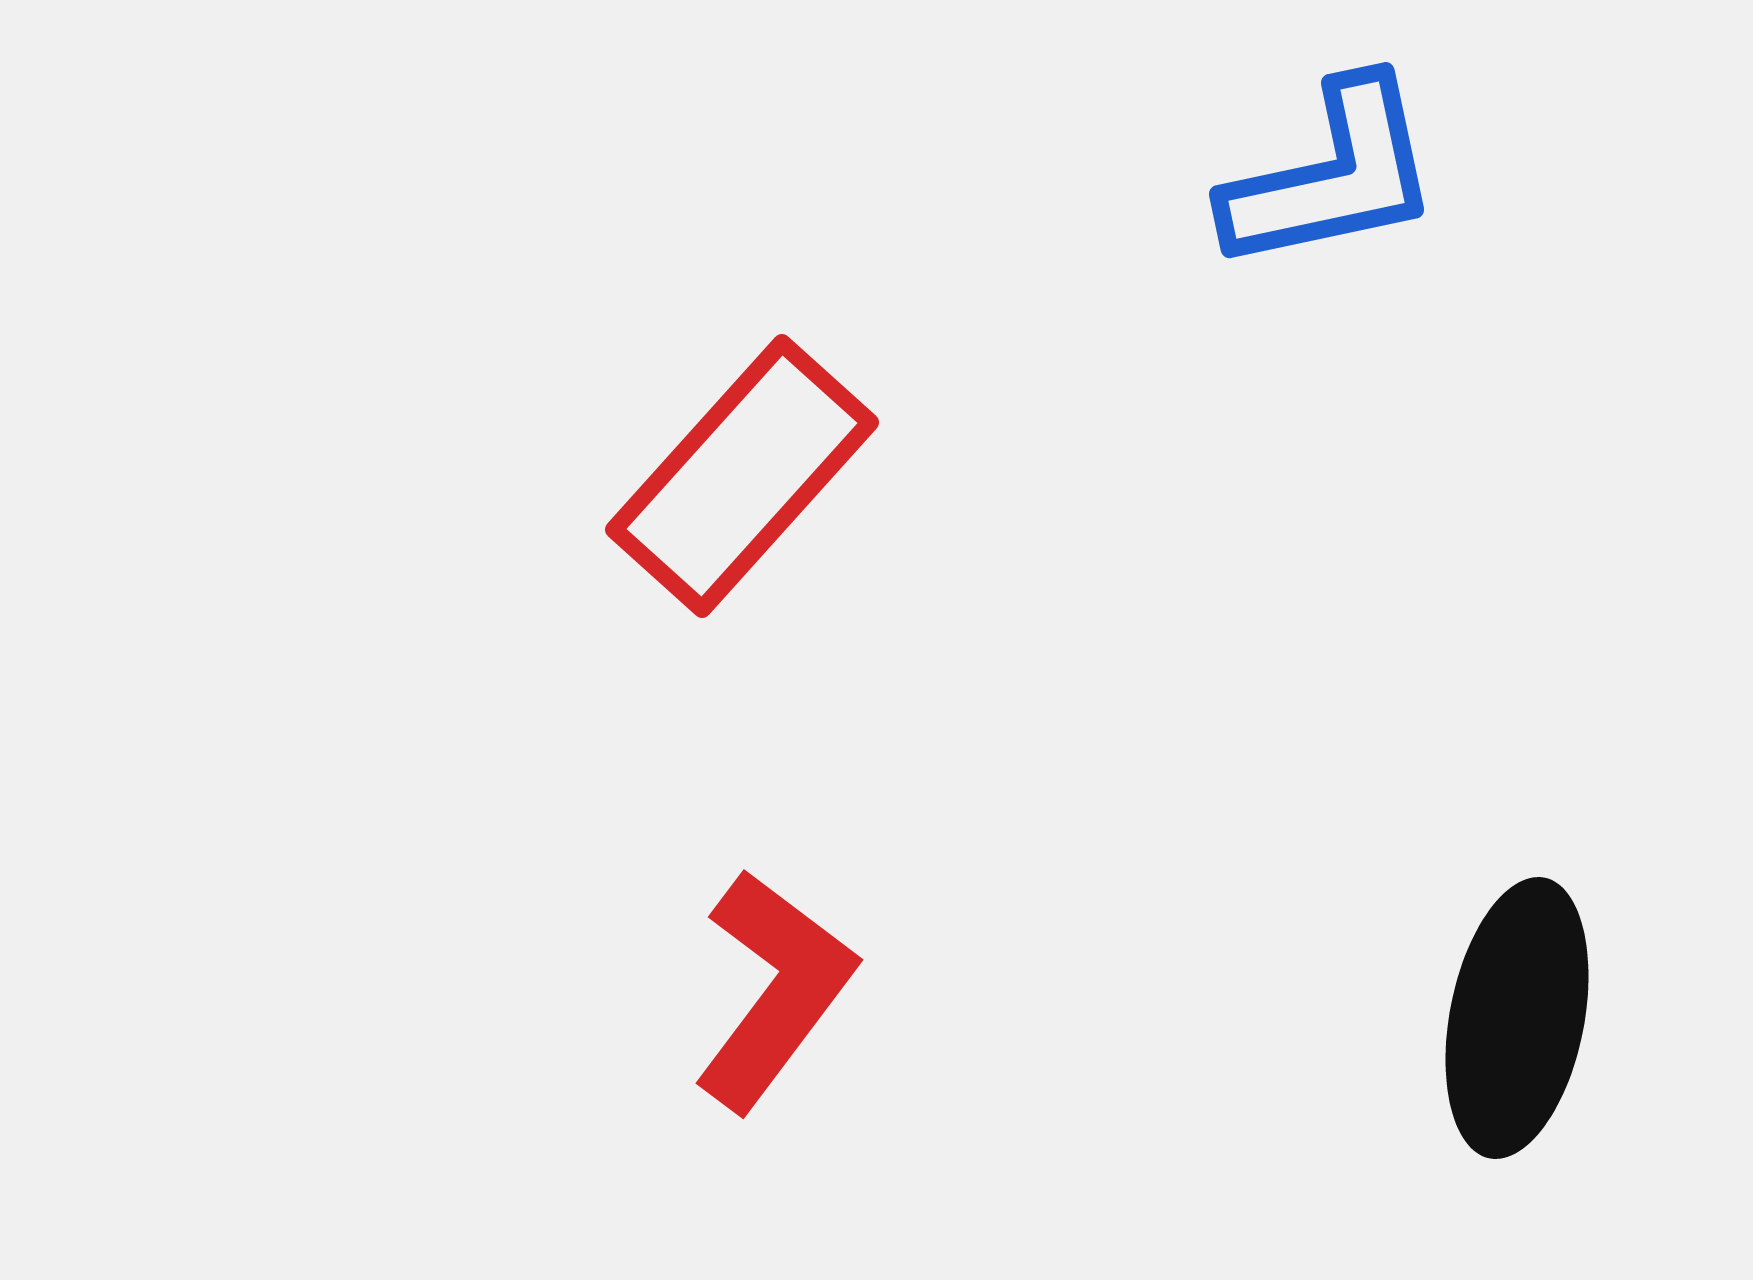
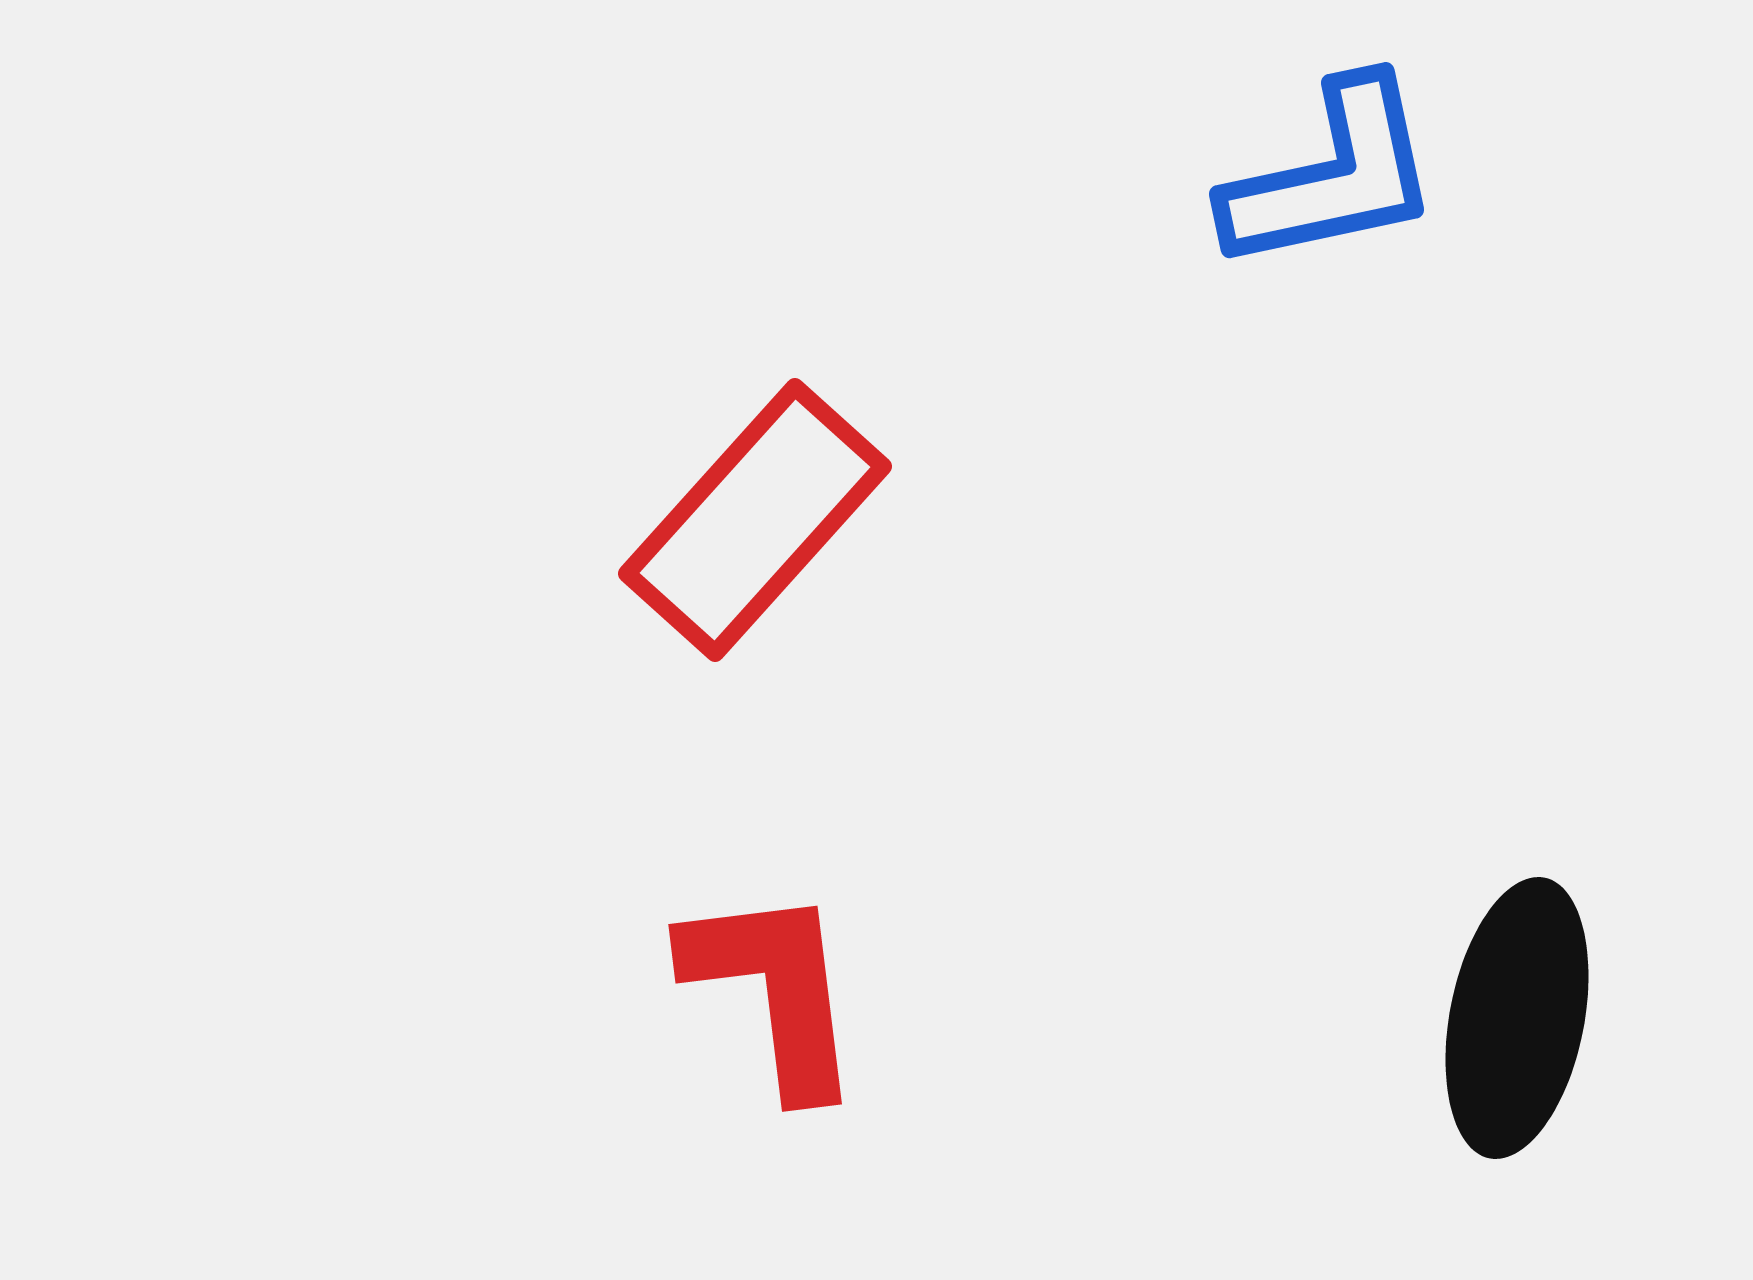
red rectangle: moved 13 px right, 44 px down
red L-shape: rotated 44 degrees counterclockwise
